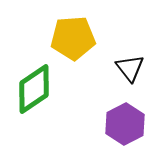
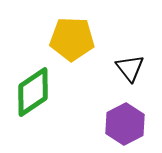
yellow pentagon: moved 1 px left, 1 px down; rotated 6 degrees clockwise
green diamond: moved 1 px left, 3 px down
